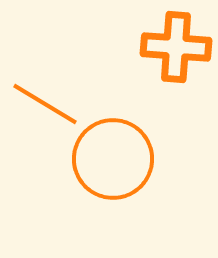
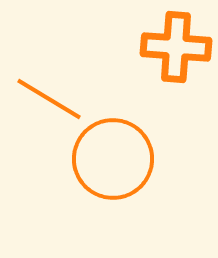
orange line: moved 4 px right, 5 px up
